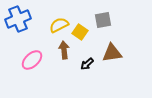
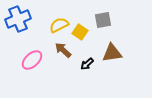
brown arrow: moved 1 px left; rotated 42 degrees counterclockwise
